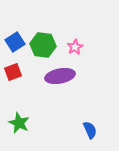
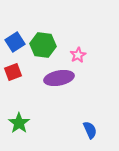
pink star: moved 3 px right, 8 px down
purple ellipse: moved 1 px left, 2 px down
green star: rotated 10 degrees clockwise
